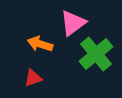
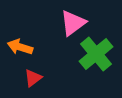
orange arrow: moved 20 px left, 3 px down
red triangle: rotated 18 degrees counterclockwise
